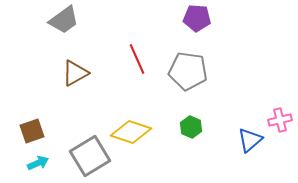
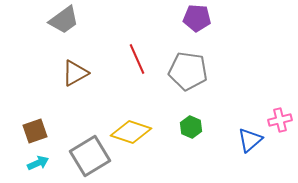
brown square: moved 3 px right
